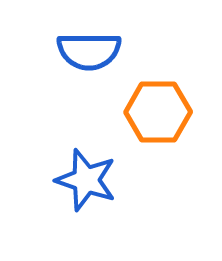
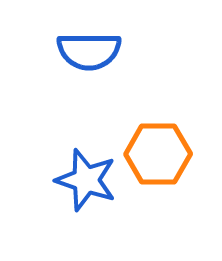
orange hexagon: moved 42 px down
